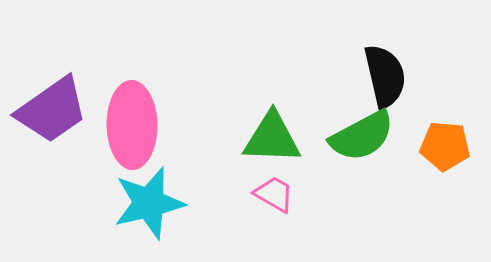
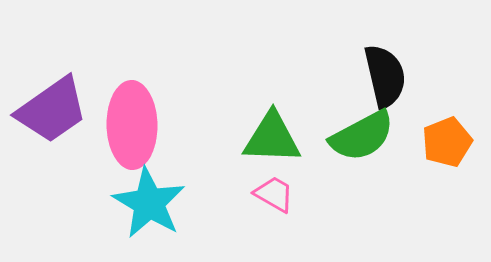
orange pentagon: moved 2 px right, 4 px up; rotated 27 degrees counterclockwise
cyan star: rotated 28 degrees counterclockwise
